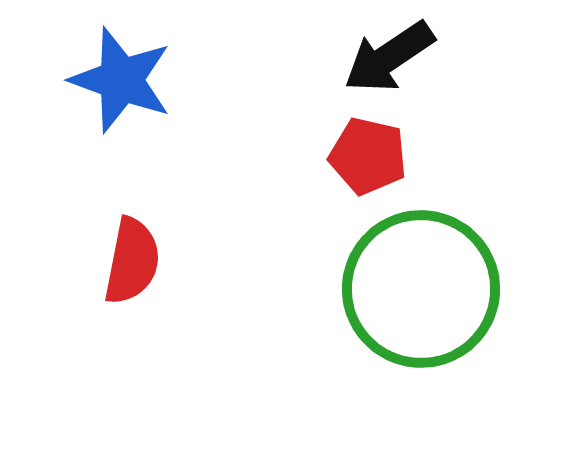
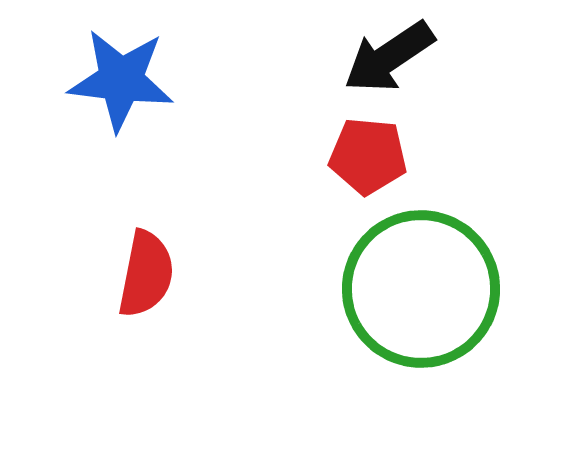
blue star: rotated 13 degrees counterclockwise
red pentagon: rotated 8 degrees counterclockwise
red semicircle: moved 14 px right, 13 px down
